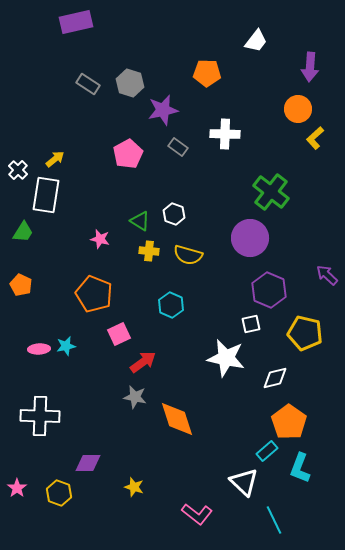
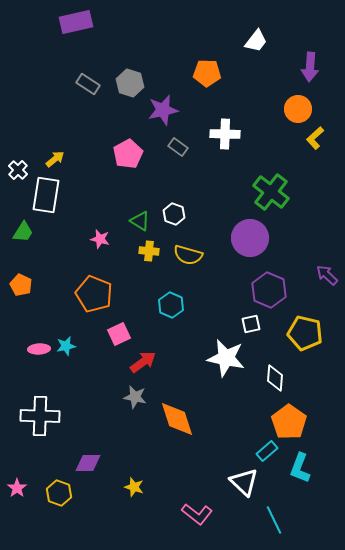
white diamond at (275, 378): rotated 72 degrees counterclockwise
